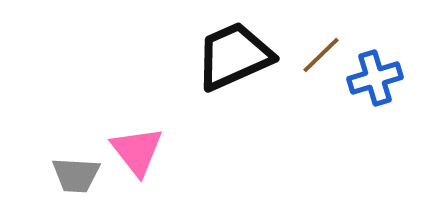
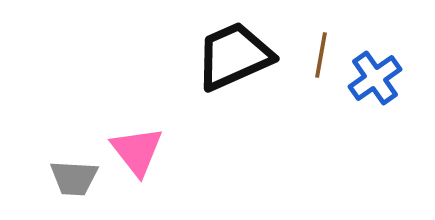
brown line: rotated 36 degrees counterclockwise
blue cross: rotated 18 degrees counterclockwise
gray trapezoid: moved 2 px left, 3 px down
